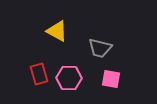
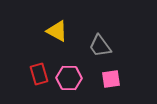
gray trapezoid: moved 2 px up; rotated 40 degrees clockwise
pink square: rotated 18 degrees counterclockwise
